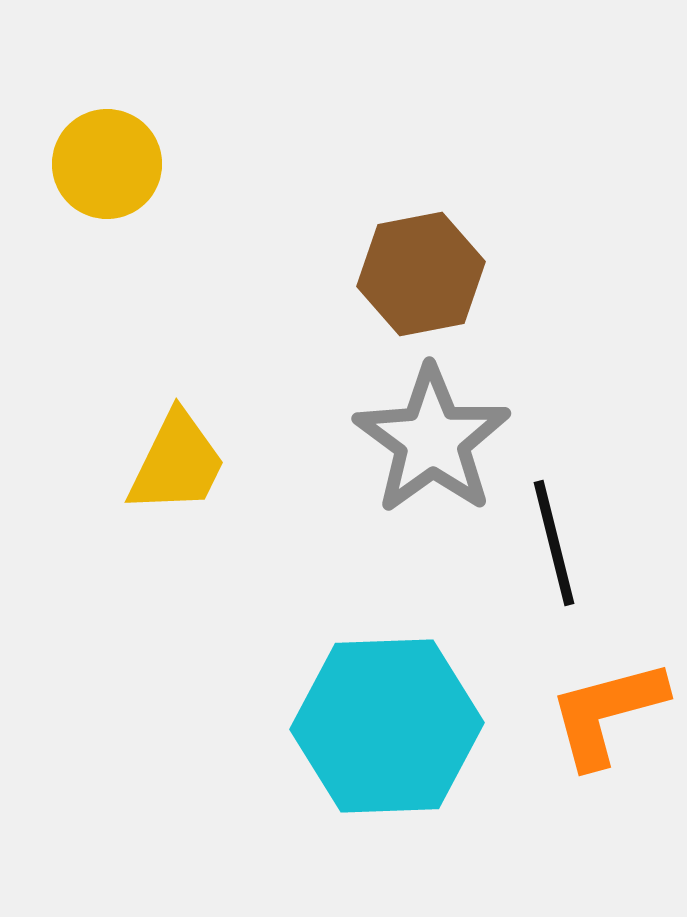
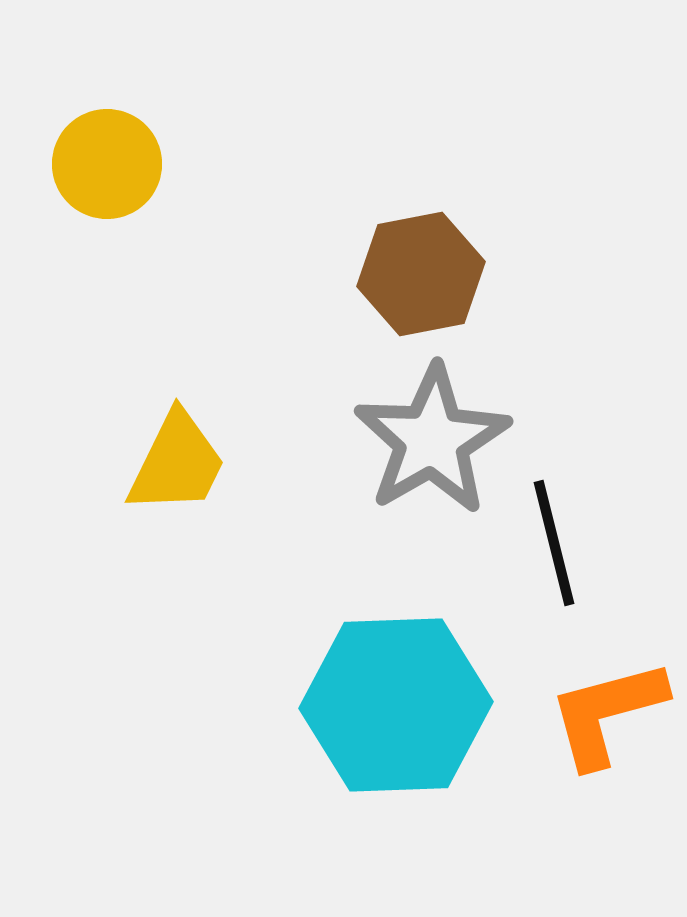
gray star: rotated 6 degrees clockwise
cyan hexagon: moved 9 px right, 21 px up
